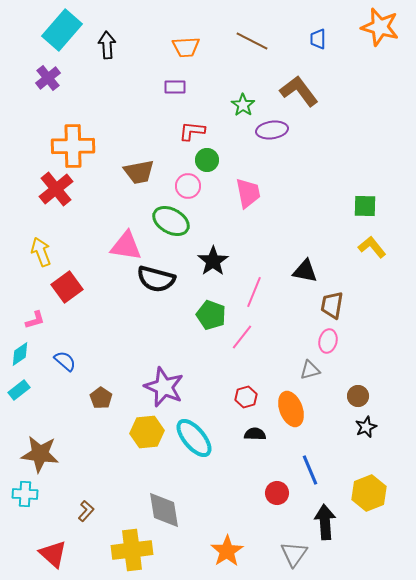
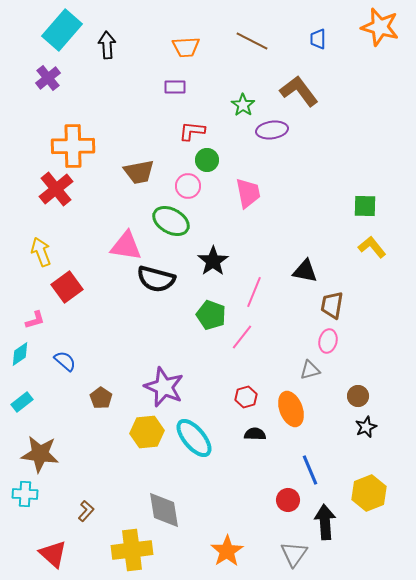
cyan rectangle at (19, 390): moved 3 px right, 12 px down
red circle at (277, 493): moved 11 px right, 7 px down
